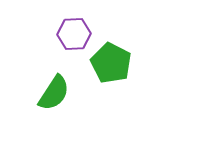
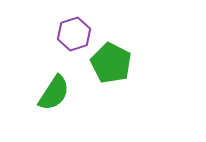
purple hexagon: rotated 16 degrees counterclockwise
